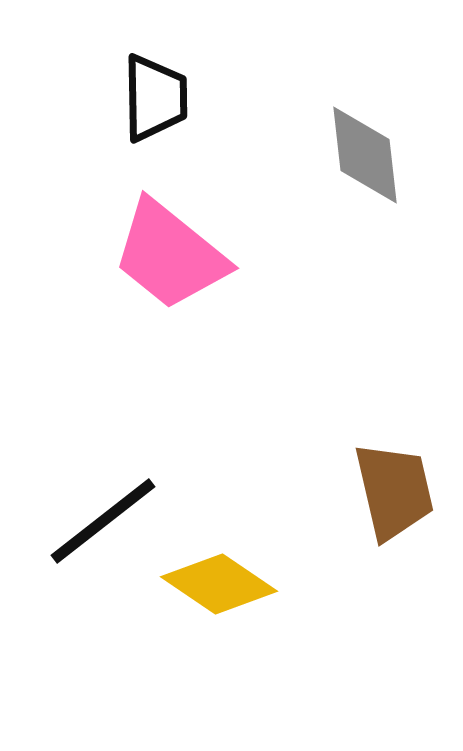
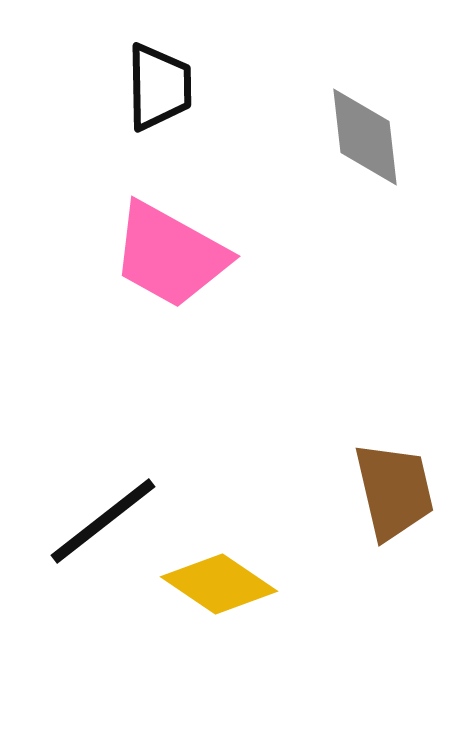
black trapezoid: moved 4 px right, 11 px up
gray diamond: moved 18 px up
pink trapezoid: rotated 10 degrees counterclockwise
